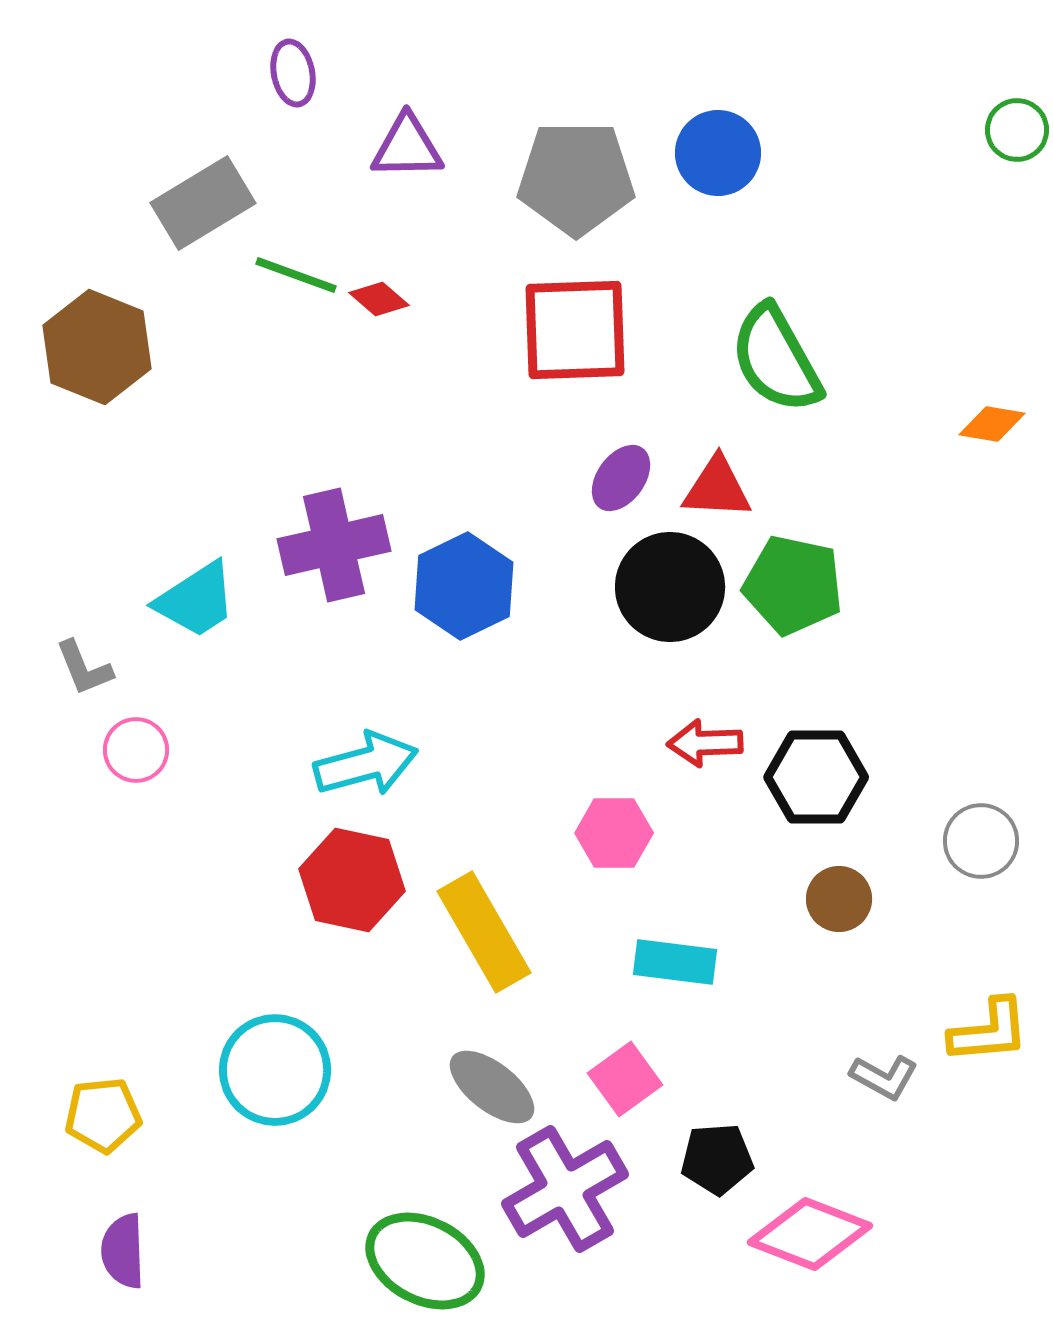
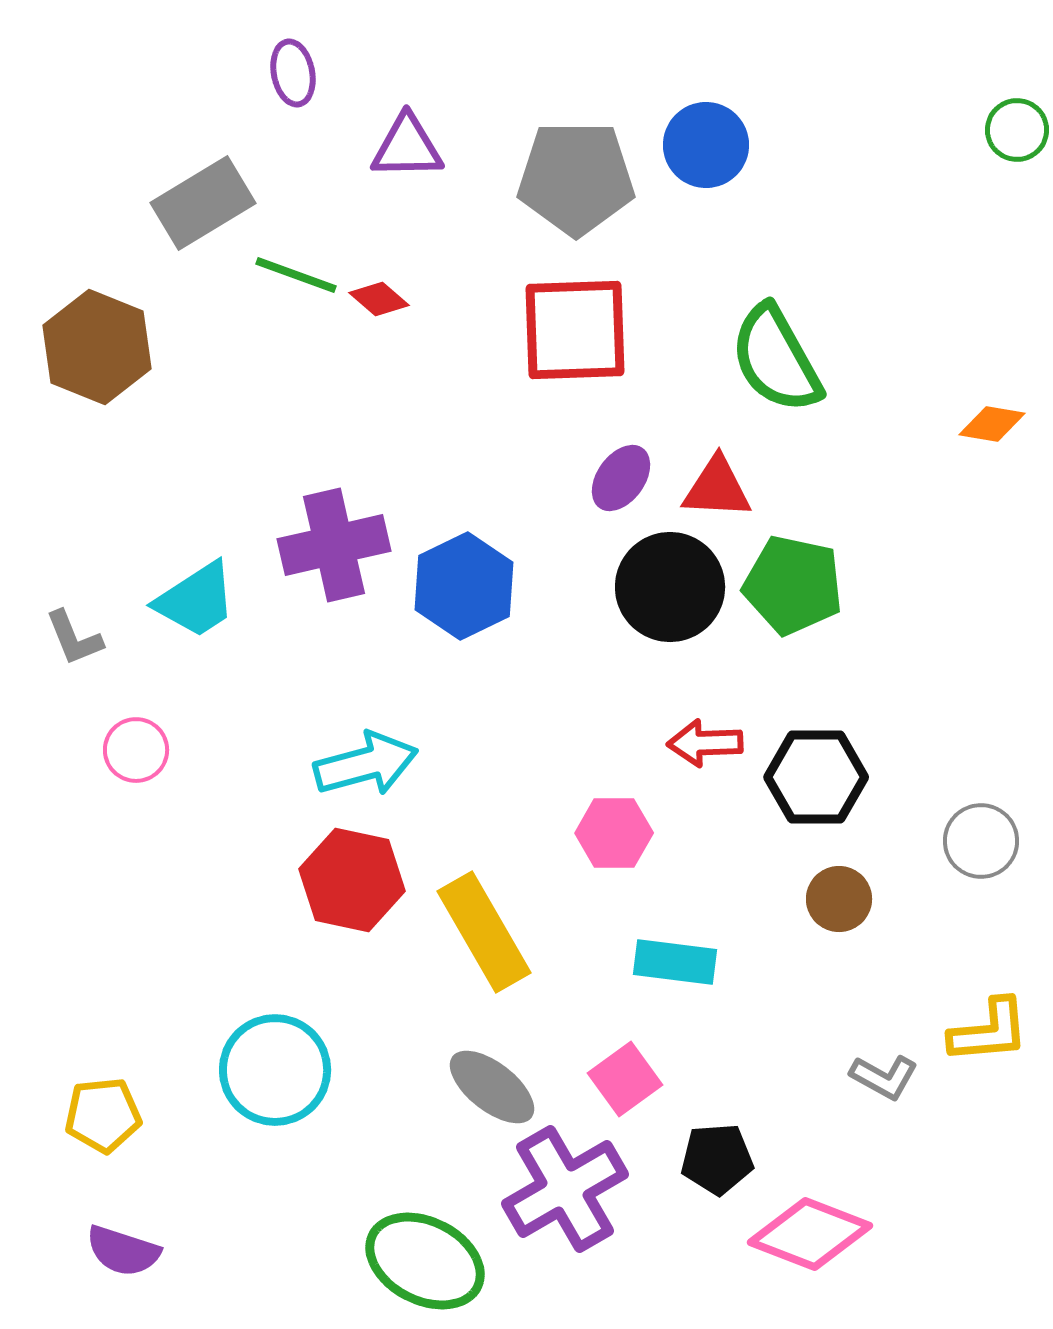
blue circle at (718, 153): moved 12 px left, 8 px up
gray L-shape at (84, 668): moved 10 px left, 30 px up
purple semicircle at (123, 1251): rotated 70 degrees counterclockwise
